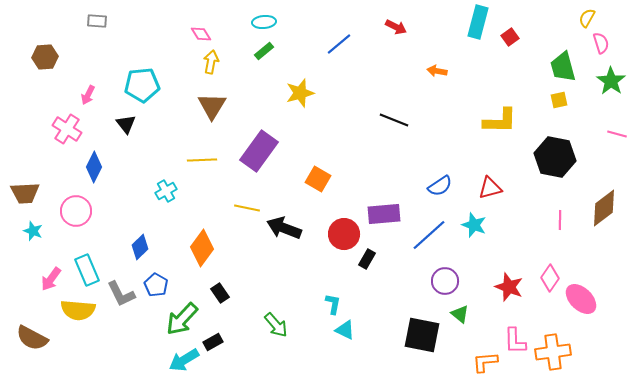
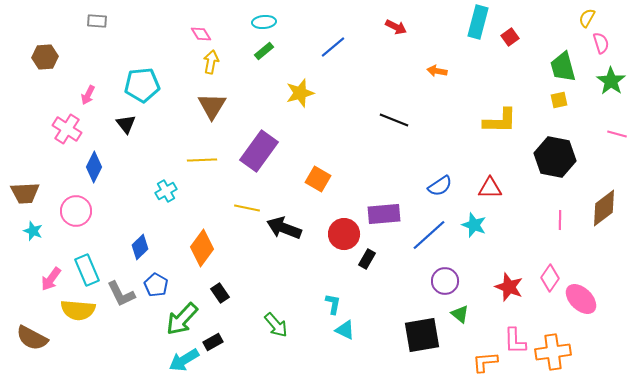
blue line at (339, 44): moved 6 px left, 3 px down
red triangle at (490, 188): rotated 15 degrees clockwise
black square at (422, 335): rotated 21 degrees counterclockwise
